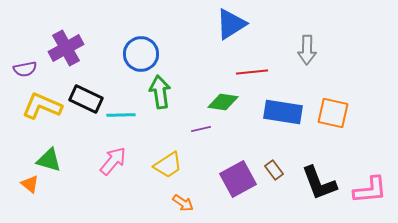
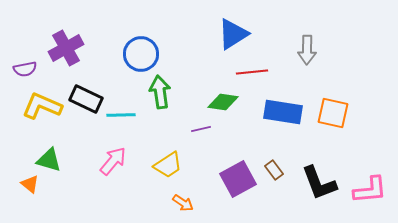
blue triangle: moved 2 px right, 10 px down
